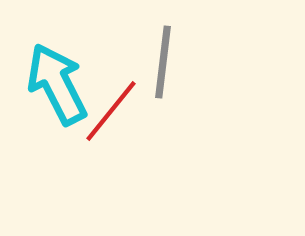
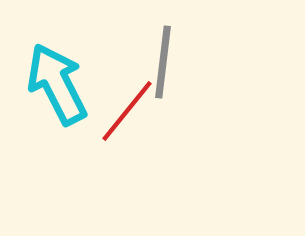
red line: moved 16 px right
